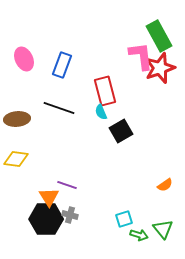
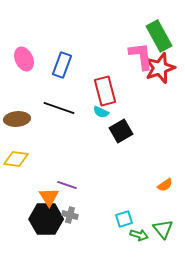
cyan semicircle: rotated 42 degrees counterclockwise
